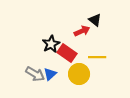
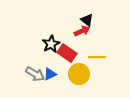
black triangle: moved 8 px left
blue triangle: rotated 16 degrees clockwise
